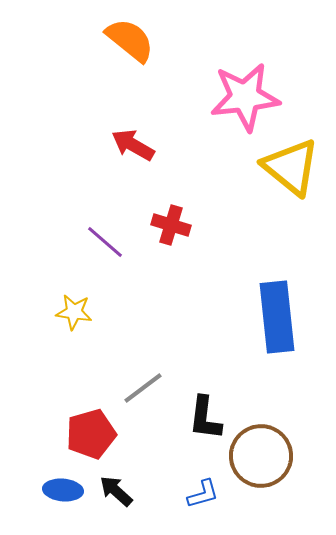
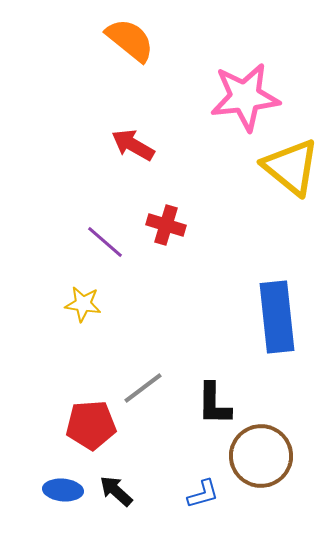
red cross: moved 5 px left
yellow star: moved 9 px right, 8 px up
black L-shape: moved 9 px right, 14 px up; rotated 6 degrees counterclockwise
red pentagon: moved 9 px up; rotated 12 degrees clockwise
